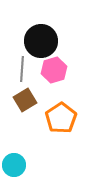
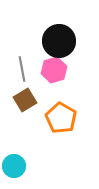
black circle: moved 18 px right
gray line: rotated 15 degrees counterclockwise
orange pentagon: rotated 8 degrees counterclockwise
cyan circle: moved 1 px down
